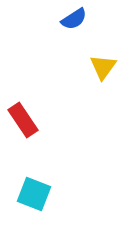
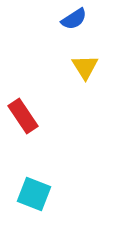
yellow triangle: moved 18 px left; rotated 8 degrees counterclockwise
red rectangle: moved 4 px up
